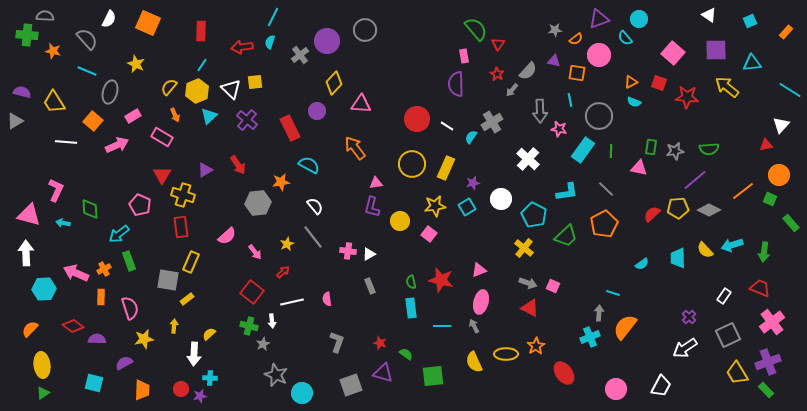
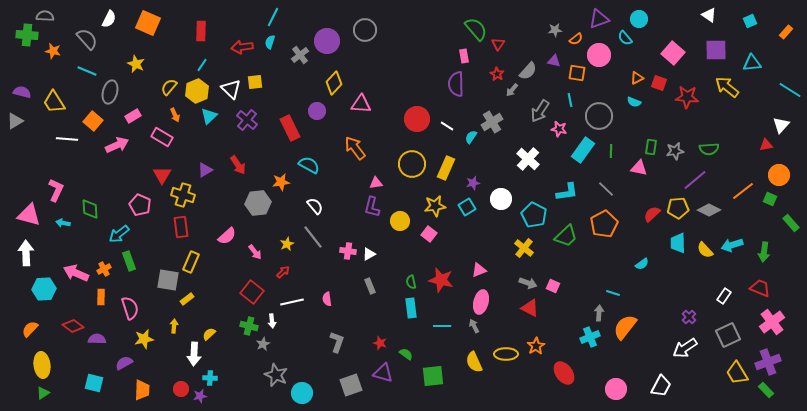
orange triangle at (631, 82): moved 6 px right, 4 px up
gray arrow at (540, 111): rotated 35 degrees clockwise
white line at (66, 142): moved 1 px right, 3 px up
cyan trapezoid at (678, 258): moved 15 px up
